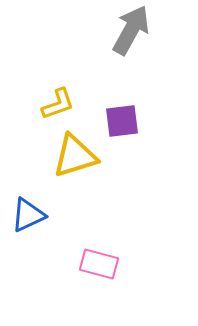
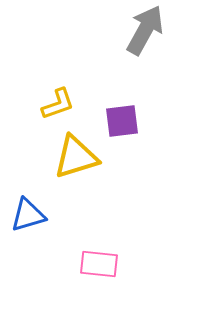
gray arrow: moved 14 px right
yellow triangle: moved 1 px right, 1 px down
blue triangle: rotated 9 degrees clockwise
pink rectangle: rotated 9 degrees counterclockwise
